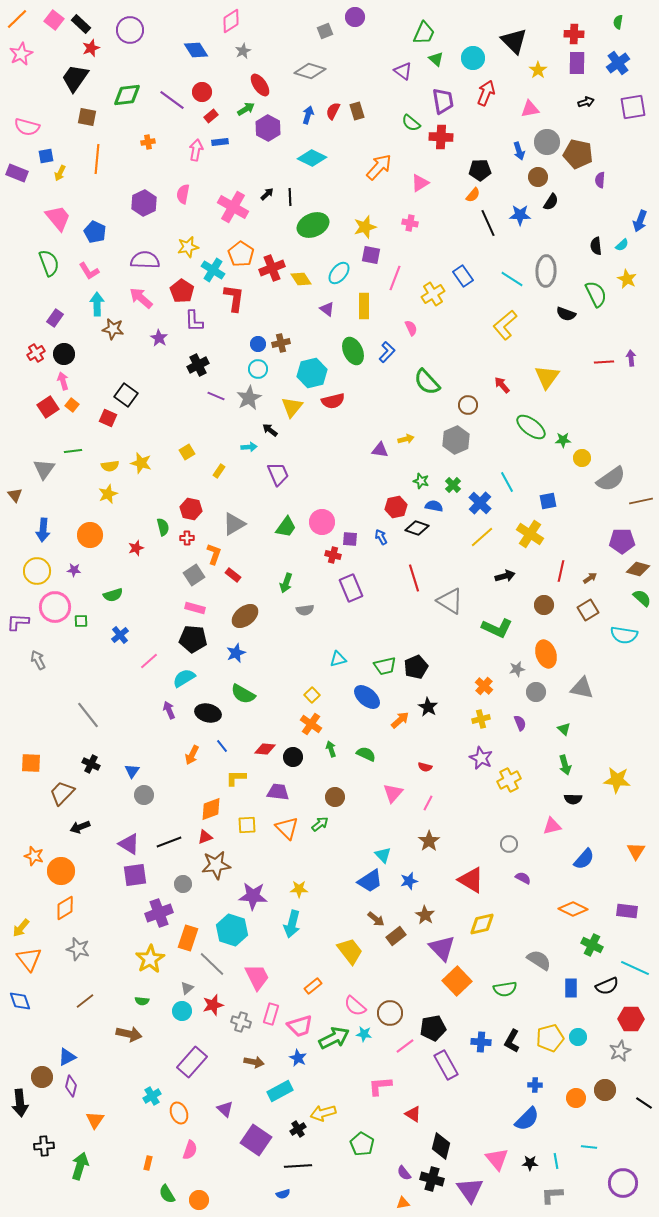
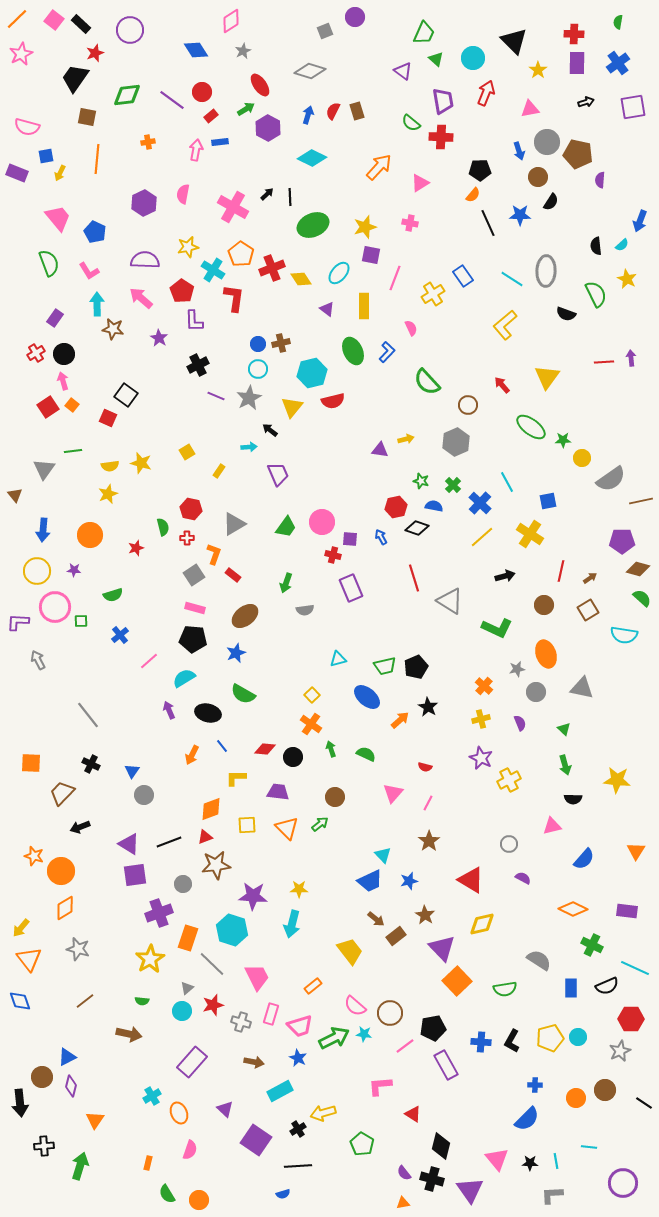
red star at (91, 48): moved 4 px right, 5 px down
gray hexagon at (456, 440): moved 2 px down
blue trapezoid at (370, 881): rotated 8 degrees clockwise
